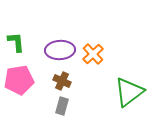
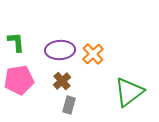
brown cross: rotated 24 degrees clockwise
gray rectangle: moved 7 px right, 1 px up
